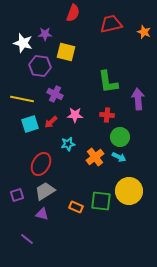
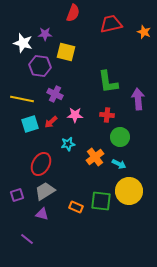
cyan arrow: moved 7 px down
